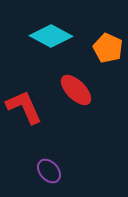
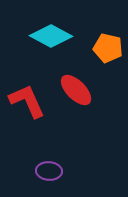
orange pentagon: rotated 12 degrees counterclockwise
red L-shape: moved 3 px right, 6 px up
purple ellipse: rotated 45 degrees counterclockwise
